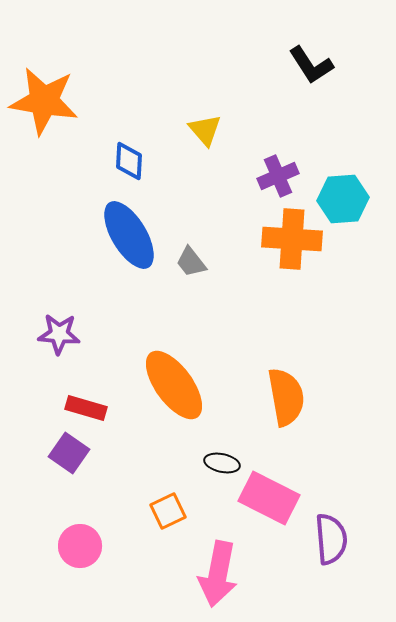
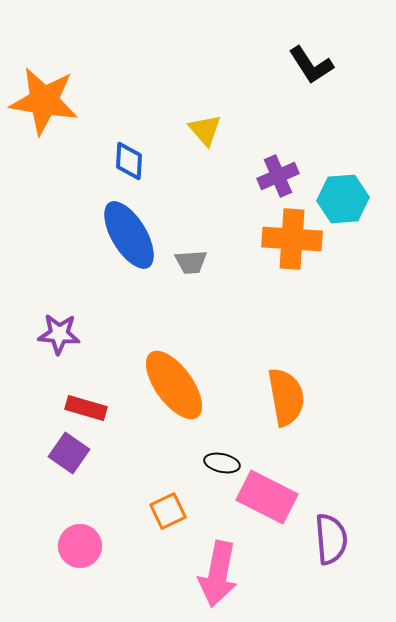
gray trapezoid: rotated 56 degrees counterclockwise
pink rectangle: moved 2 px left, 1 px up
